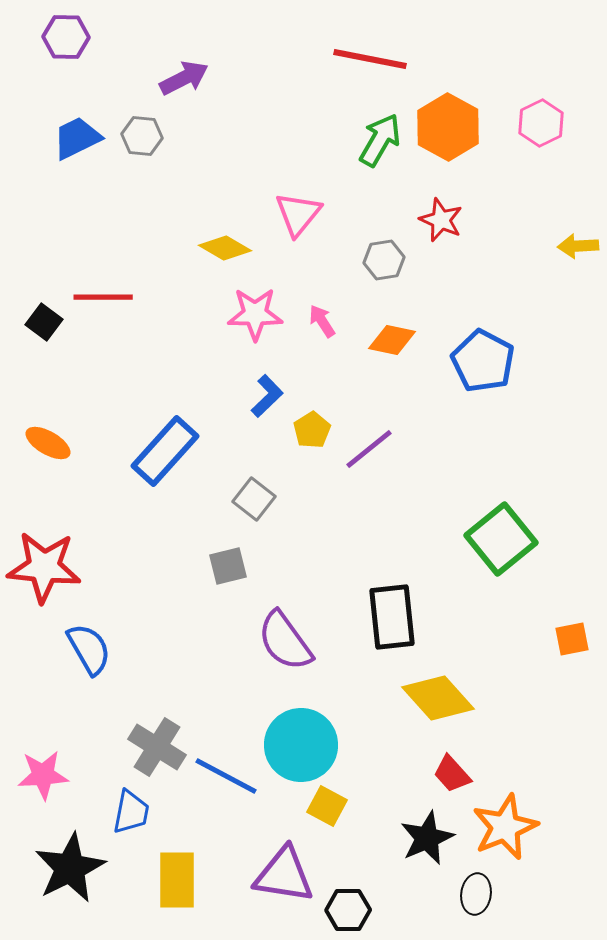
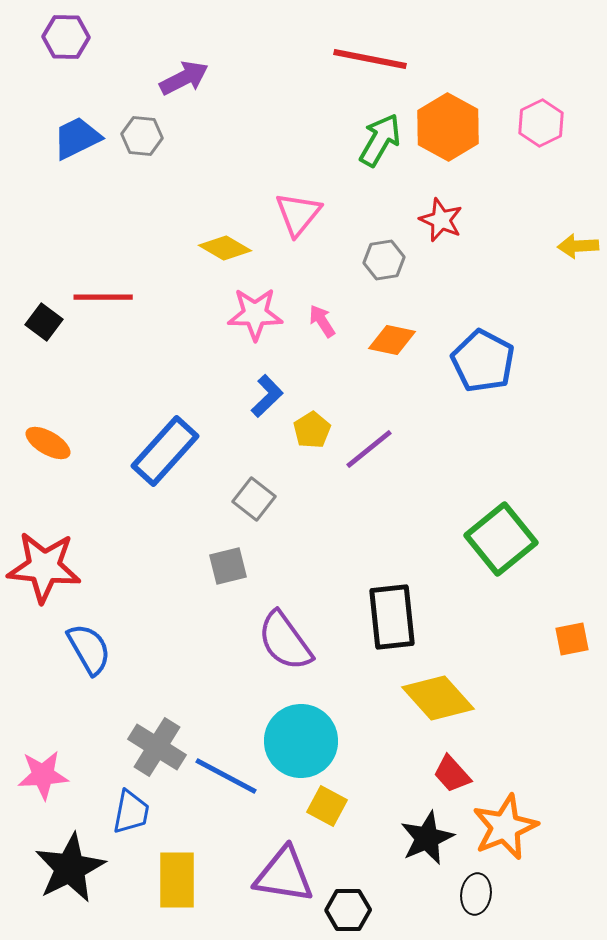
cyan circle at (301, 745): moved 4 px up
